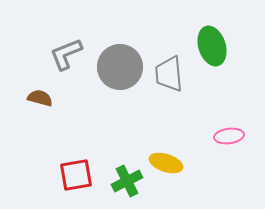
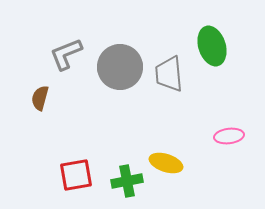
brown semicircle: rotated 90 degrees counterclockwise
green cross: rotated 16 degrees clockwise
